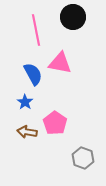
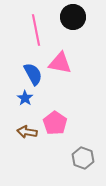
blue star: moved 4 px up
